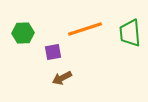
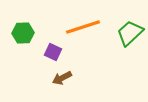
orange line: moved 2 px left, 2 px up
green trapezoid: rotated 52 degrees clockwise
purple square: rotated 36 degrees clockwise
